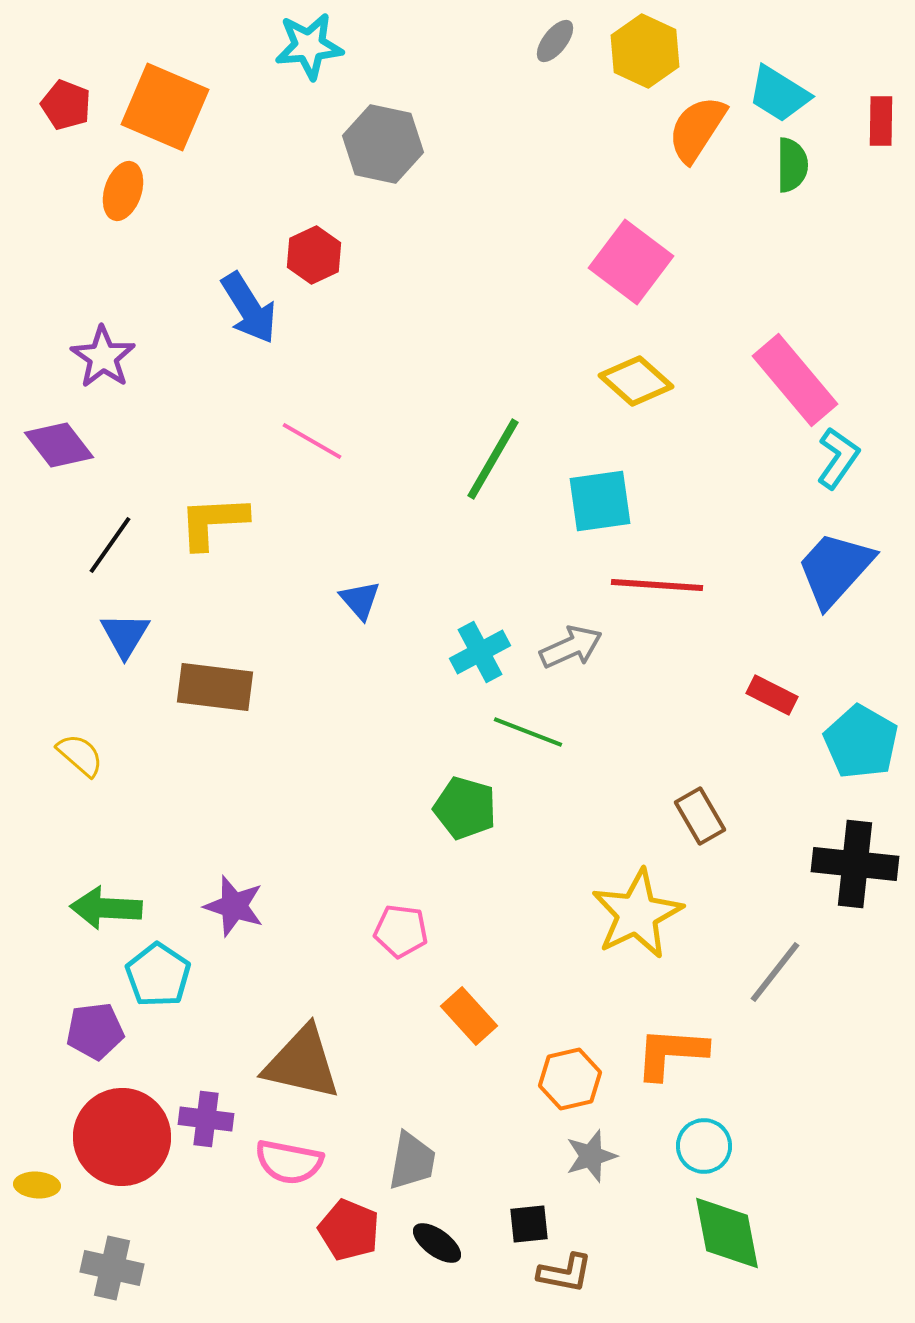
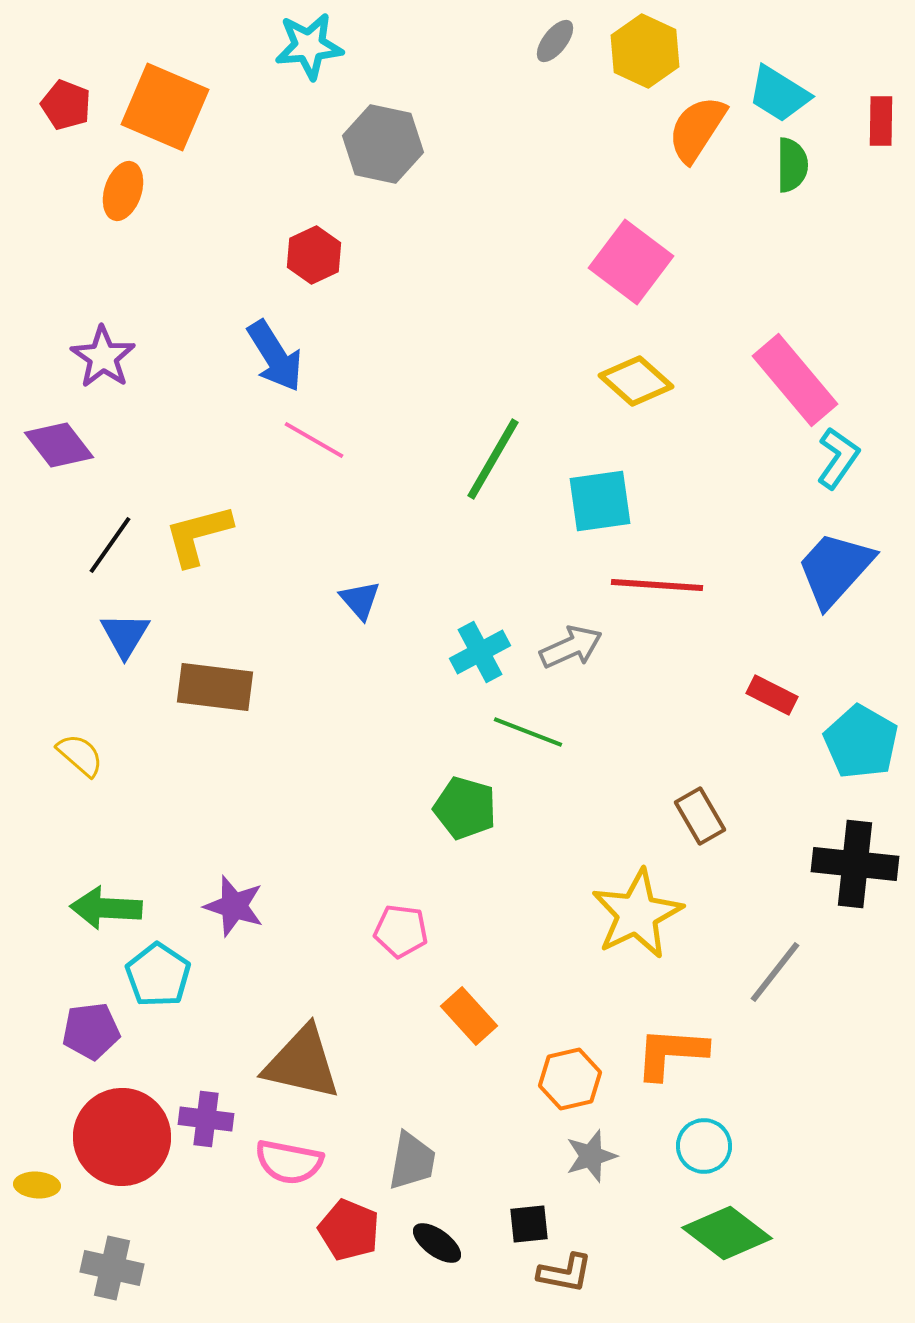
blue arrow at (249, 308): moved 26 px right, 48 px down
pink line at (312, 441): moved 2 px right, 1 px up
yellow L-shape at (213, 522): moved 15 px left, 13 px down; rotated 12 degrees counterclockwise
purple pentagon at (95, 1031): moved 4 px left
green diamond at (727, 1233): rotated 42 degrees counterclockwise
